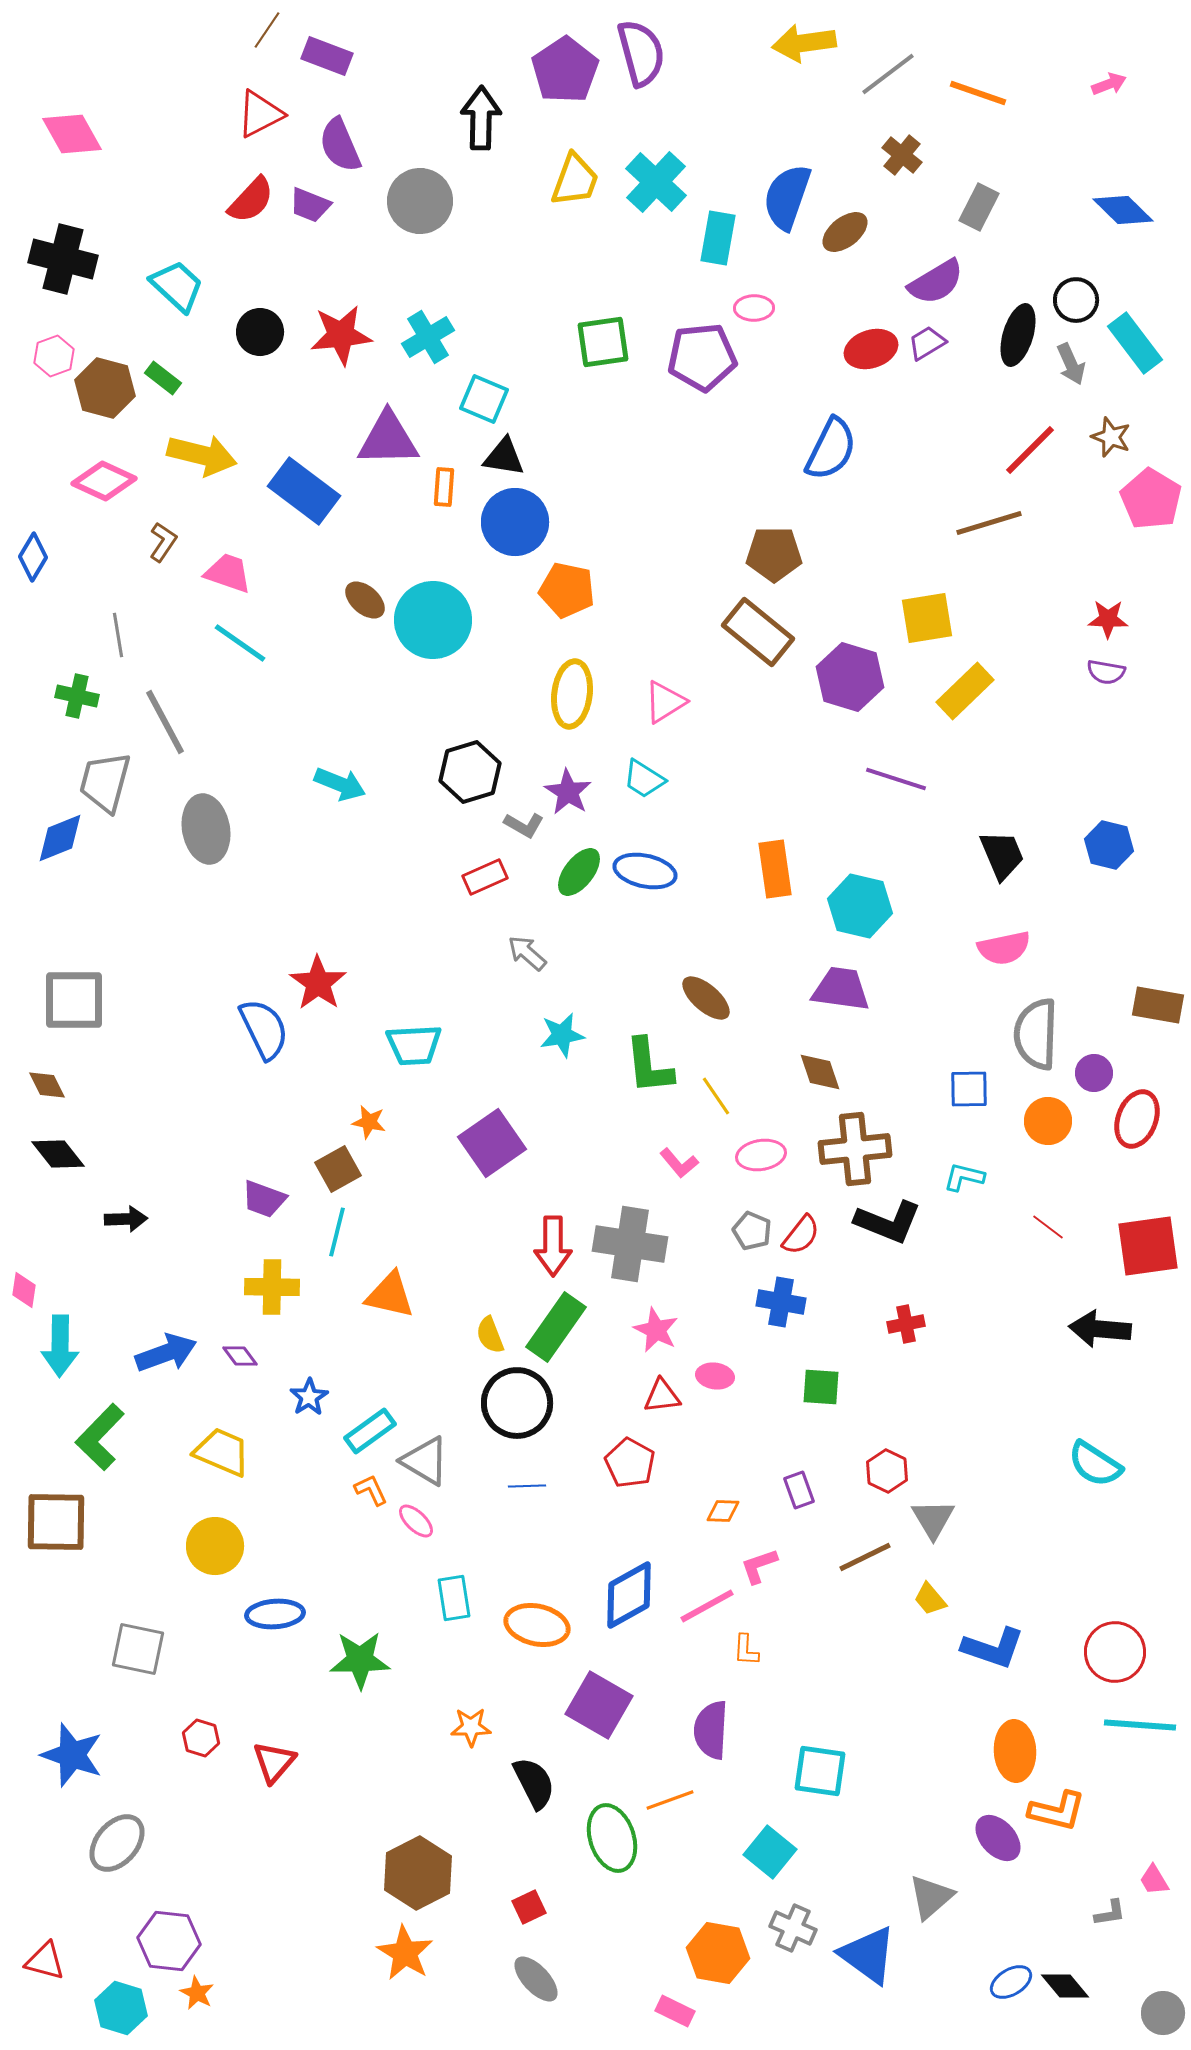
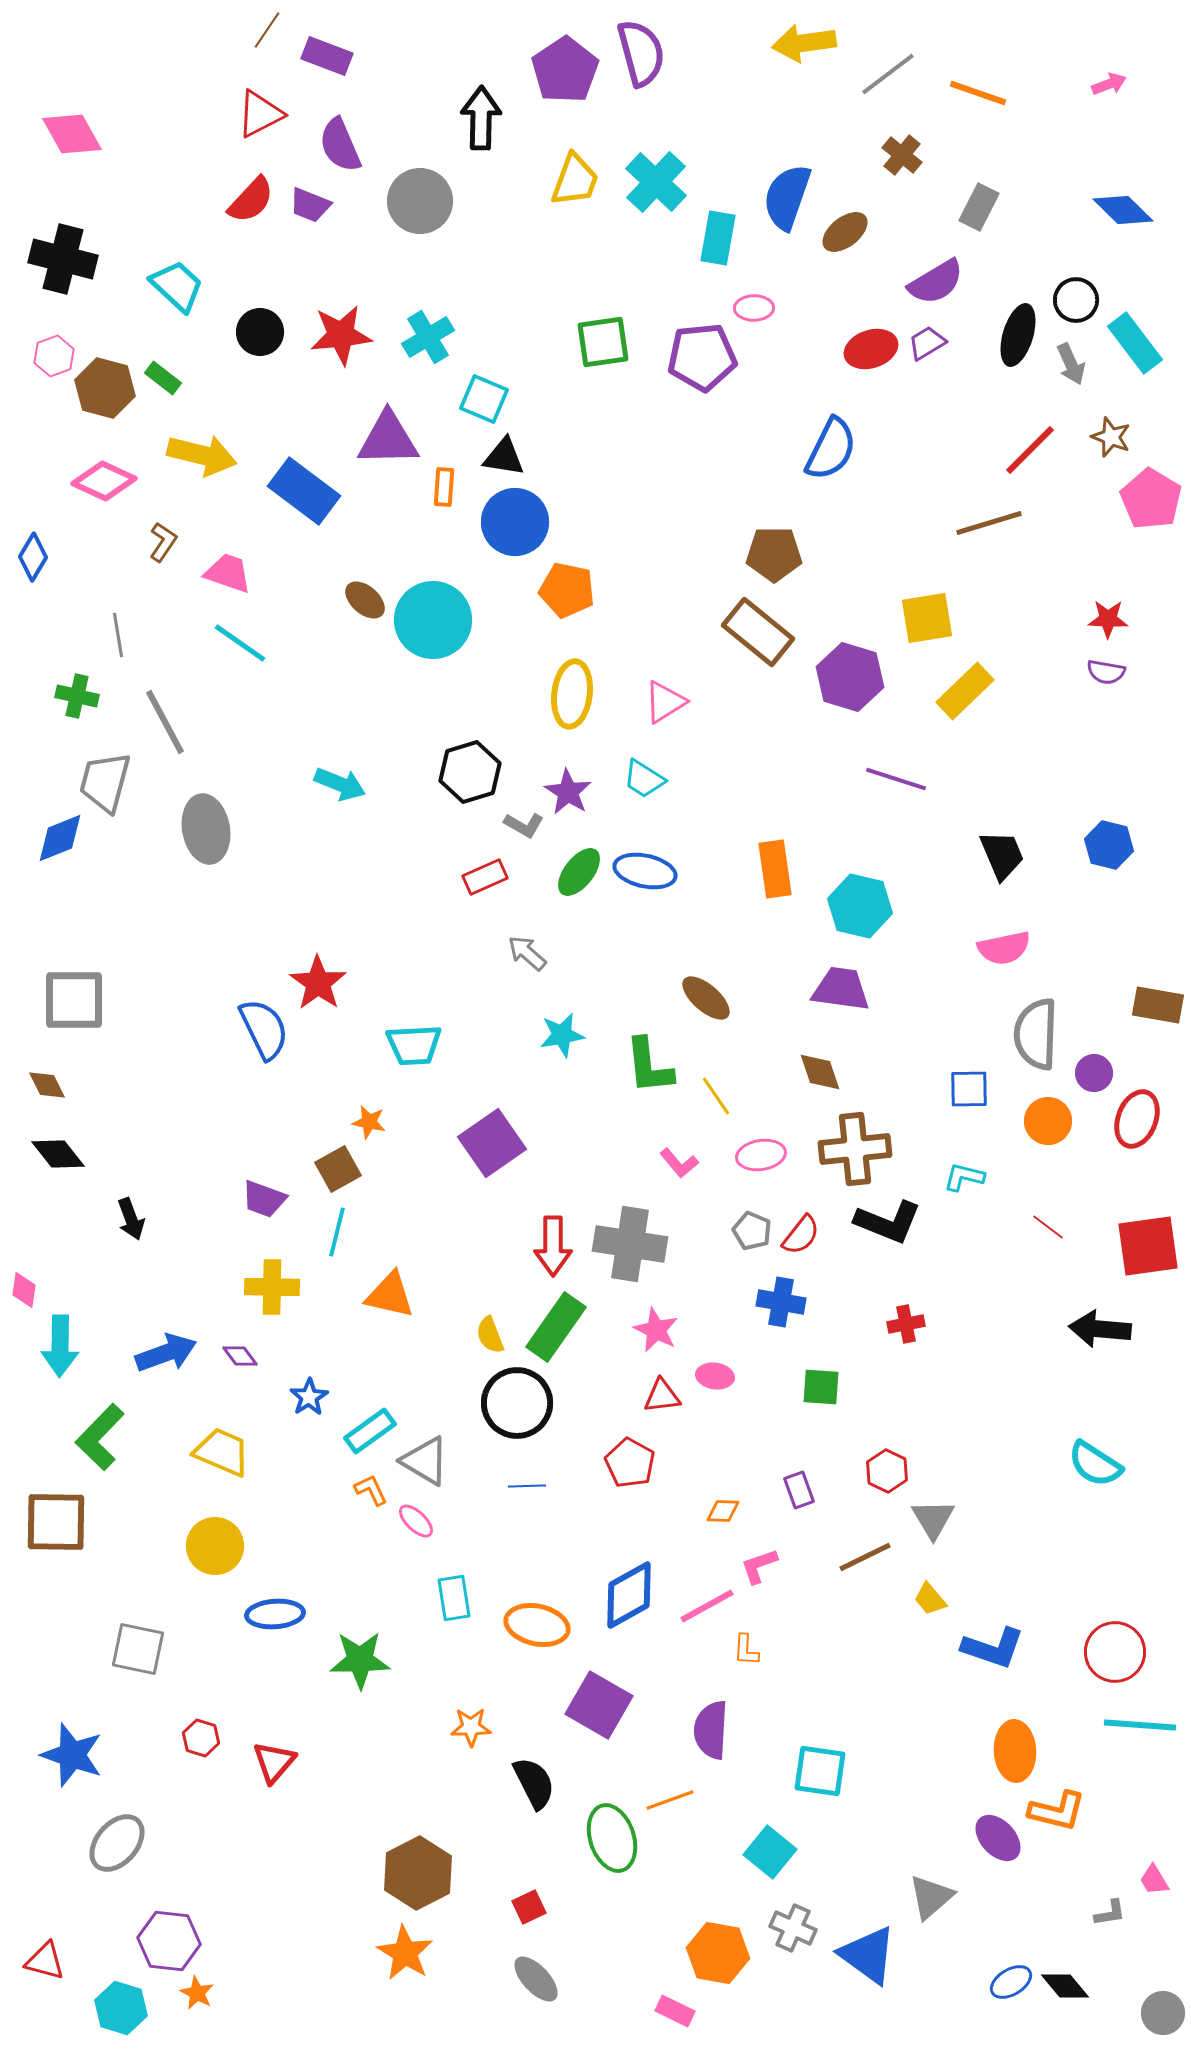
black arrow at (126, 1219): moved 5 px right; rotated 72 degrees clockwise
